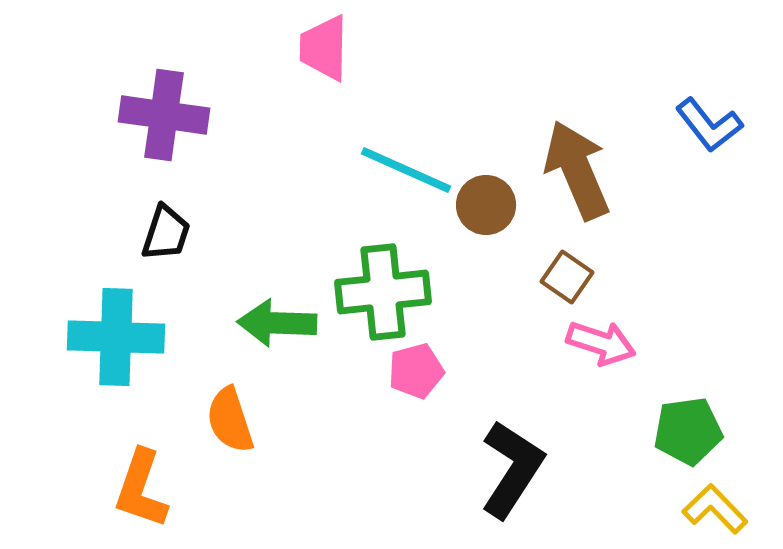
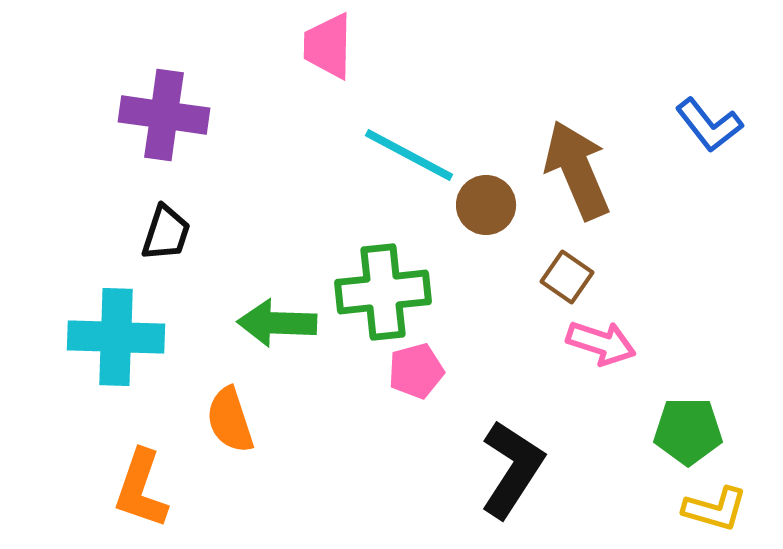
pink trapezoid: moved 4 px right, 2 px up
cyan line: moved 3 px right, 15 px up; rotated 4 degrees clockwise
green pentagon: rotated 8 degrees clockwise
yellow L-shape: rotated 150 degrees clockwise
